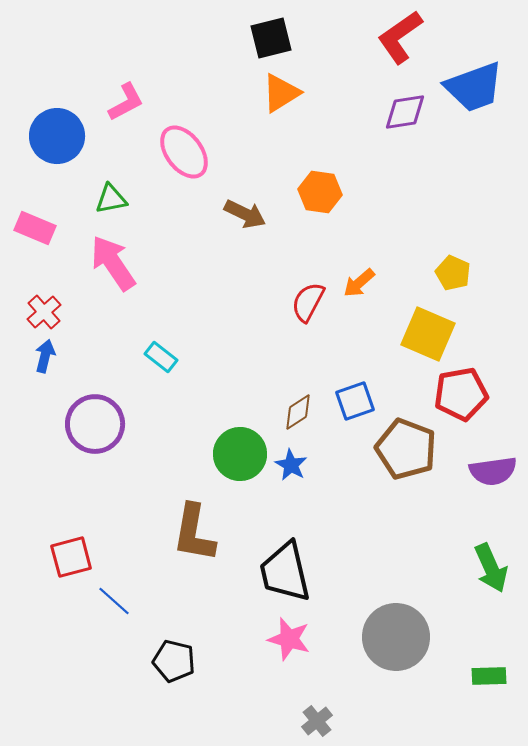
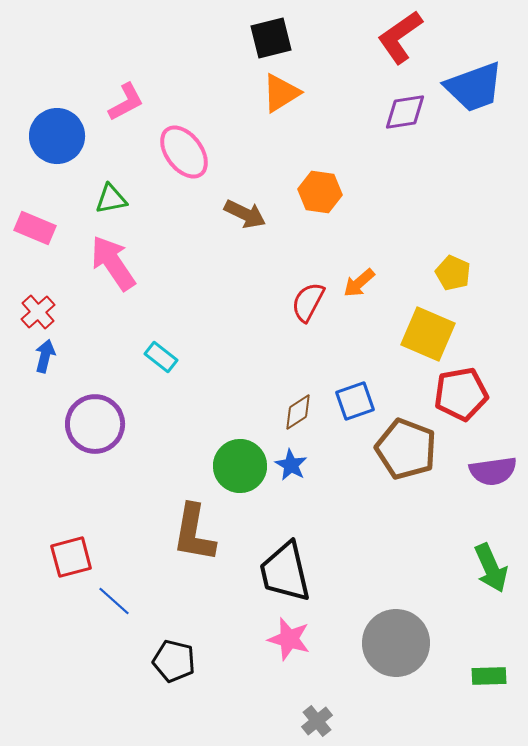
red cross: moved 6 px left
green circle: moved 12 px down
gray circle: moved 6 px down
